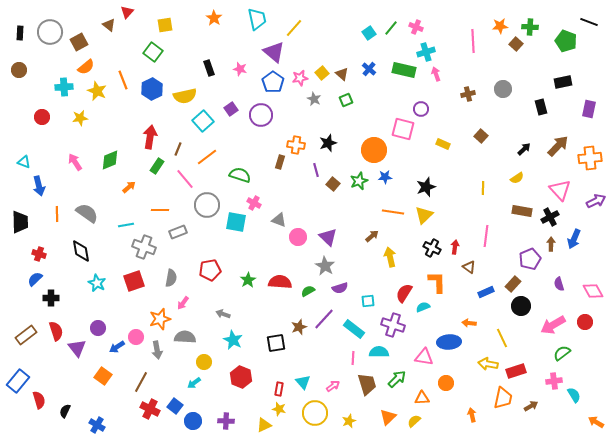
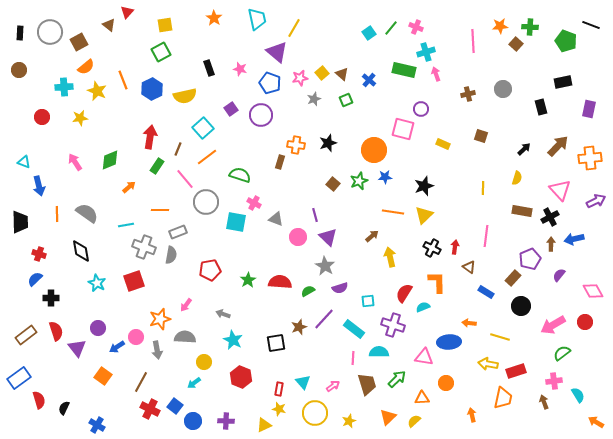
black line at (589, 22): moved 2 px right, 3 px down
yellow line at (294, 28): rotated 12 degrees counterclockwise
green square at (153, 52): moved 8 px right; rotated 24 degrees clockwise
purple triangle at (274, 52): moved 3 px right
blue cross at (369, 69): moved 11 px down
blue pentagon at (273, 82): moved 3 px left, 1 px down; rotated 15 degrees counterclockwise
gray star at (314, 99): rotated 24 degrees clockwise
cyan square at (203, 121): moved 7 px down
brown square at (481, 136): rotated 24 degrees counterclockwise
purple line at (316, 170): moved 1 px left, 45 px down
yellow semicircle at (517, 178): rotated 40 degrees counterclockwise
black star at (426, 187): moved 2 px left, 1 px up
gray circle at (207, 205): moved 1 px left, 3 px up
gray triangle at (279, 220): moved 3 px left, 1 px up
blue arrow at (574, 239): rotated 54 degrees clockwise
gray semicircle at (171, 278): moved 23 px up
brown rectangle at (513, 284): moved 6 px up
purple semicircle at (559, 284): moved 9 px up; rotated 56 degrees clockwise
blue rectangle at (486, 292): rotated 56 degrees clockwise
pink arrow at (183, 303): moved 3 px right, 2 px down
yellow line at (502, 338): moved 2 px left, 1 px up; rotated 48 degrees counterclockwise
blue rectangle at (18, 381): moved 1 px right, 3 px up; rotated 15 degrees clockwise
cyan semicircle at (574, 395): moved 4 px right
brown arrow at (531, 406): moved 13 px right, 4 px up; rotated 80 degrees counterclockwise
black semicircle at (65, 411): moved 1 px left, 3 px up
